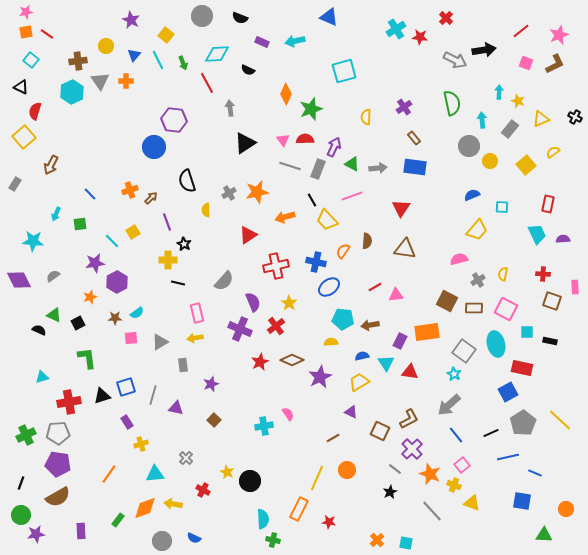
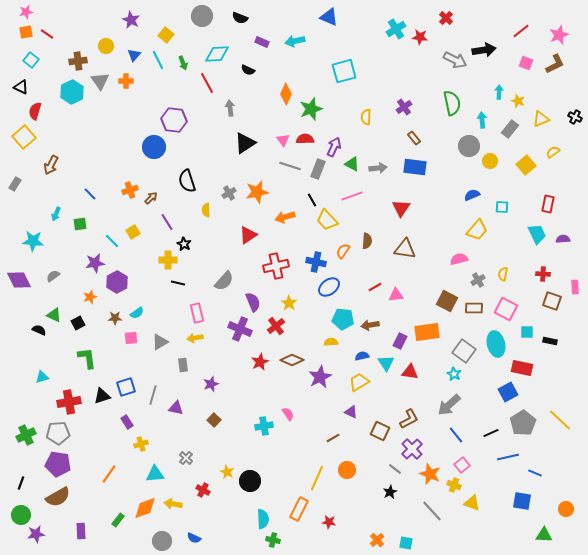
purple line at (167, 222): rotated 12 degrees counterclockwise
